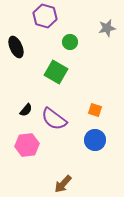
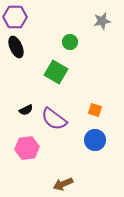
purple hexagon: moved 30 px left, 1 px down; rotated 15 degrees counterclockwise
gray star: moved 5 px left, 7 px up
black semicircle: rotated 24 degrees clockwise
pink hexagon: moved 3 px down
brown arrow: rotated 24 degrees clockwise
